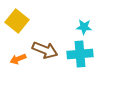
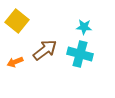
brown arrow: rotated 60 degrees counterclockwise
cyan cross: rotated 20 degrees clockwise
orange arrow: moved 3 px left, 3 px down
